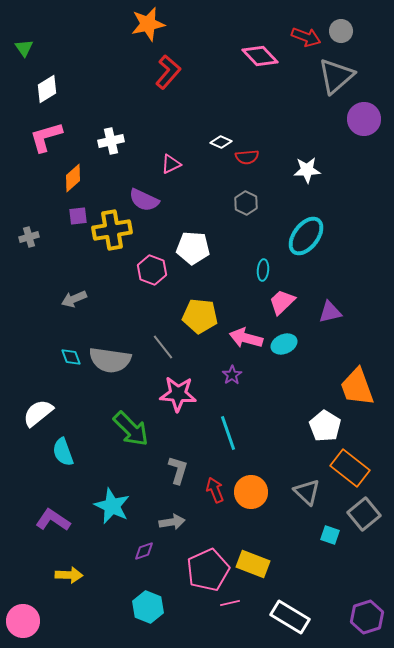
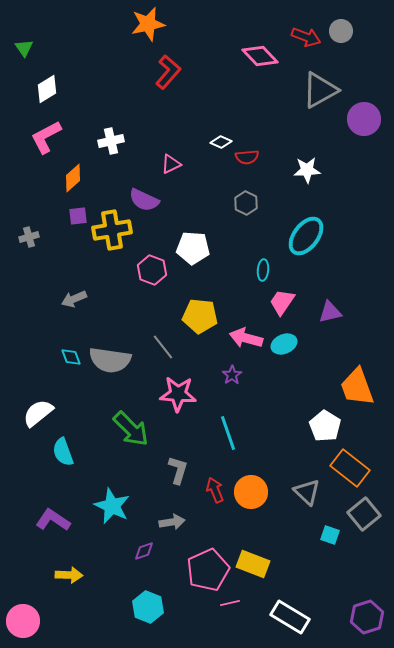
gray triangle at (336, 76): moved 16 px left, 14 px down; rotated 12 degrees clockwise
pink L-shape at (46, 137): rotated 12 degrees counterclockwise
pink trapezoid at (282, 302): rotated 12 degrees counterclockwise
